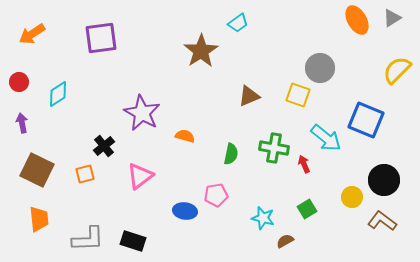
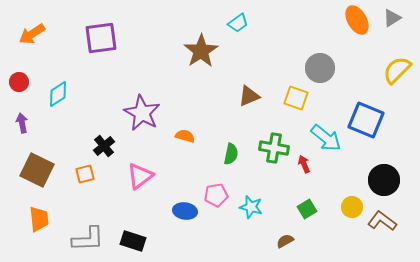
yellow square: moved 2 px left, 3 px down
yellow circle: moved 10 px down
cyan star: moved 12 px left, 11 px up
